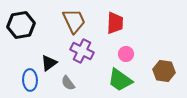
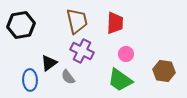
brown trapezoid: moved 3 px right; rotated 12 degrees clockwise
gray semicircle: moved 6 px up
